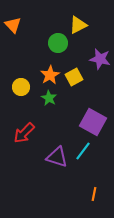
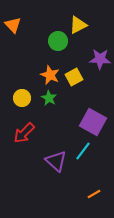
green circle: moved 2 px up
purple star: rotated 10 degrees counterclockwise
orange star: rotated 18 degrees counterclockwise
yellow circle: moved 1 px right, 11 px down
purple triangle: moved 1 px left, 4 px down; rotated 25 degrees clockwise
orange line: rotated 48 degrees clockwise
